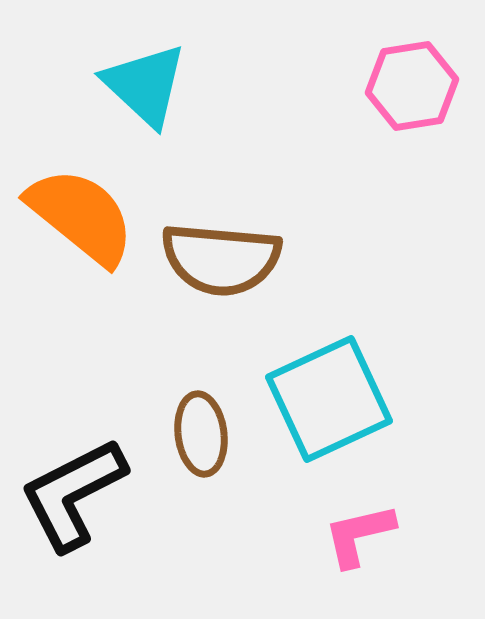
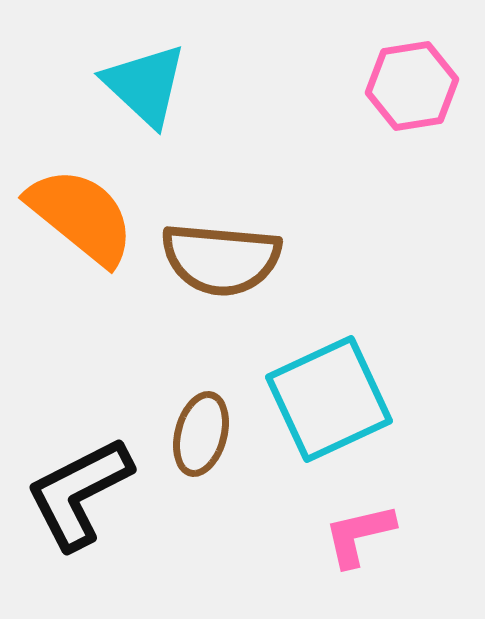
brown ellipse: rotated 22 degrees clockwise
black L-shape: moved 6 px right, 1 px up
